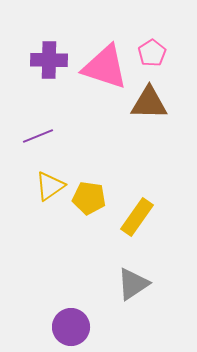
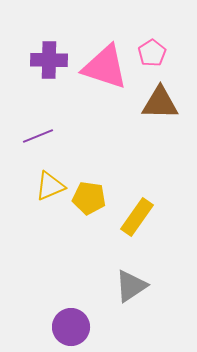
brown triangle: moved 11 px right
yellow triangle: rotated 12 degrees clockwise
gray triangle: moved 2 px left, 2 px down
